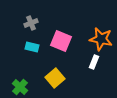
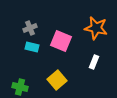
gray cross: moved 1 px left, 5 px down
orange star: moved 5 px left, 11 px up
yellow square: moved 2 px right, 2 px down
green cross: rotated 28 degrees counterclockwise
